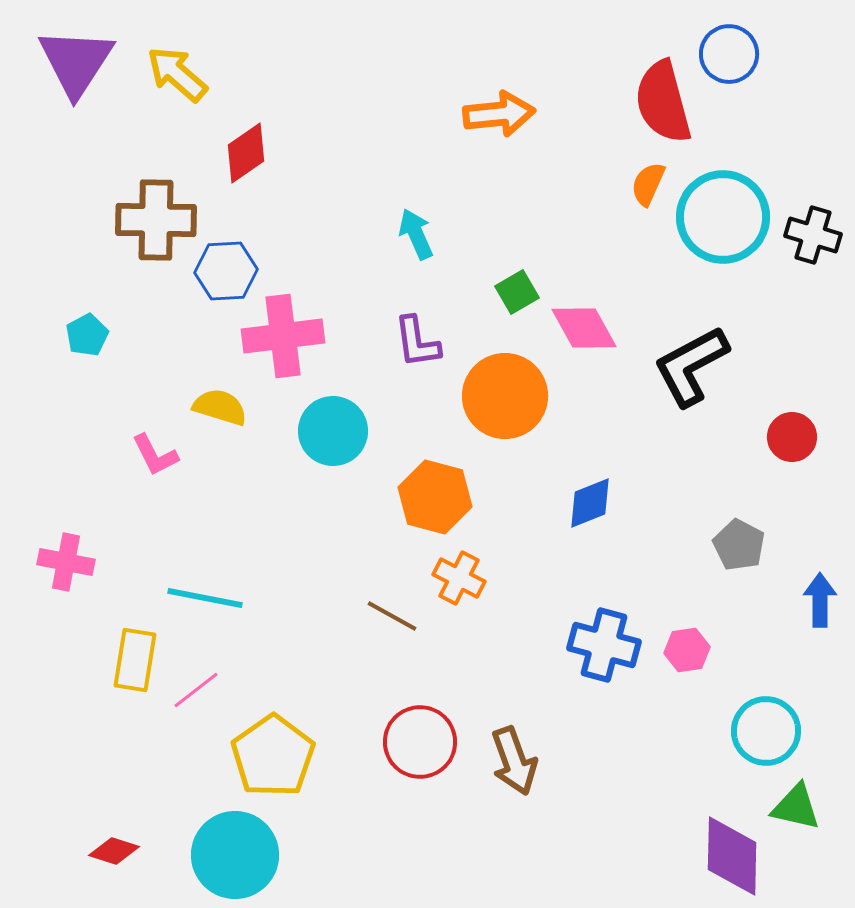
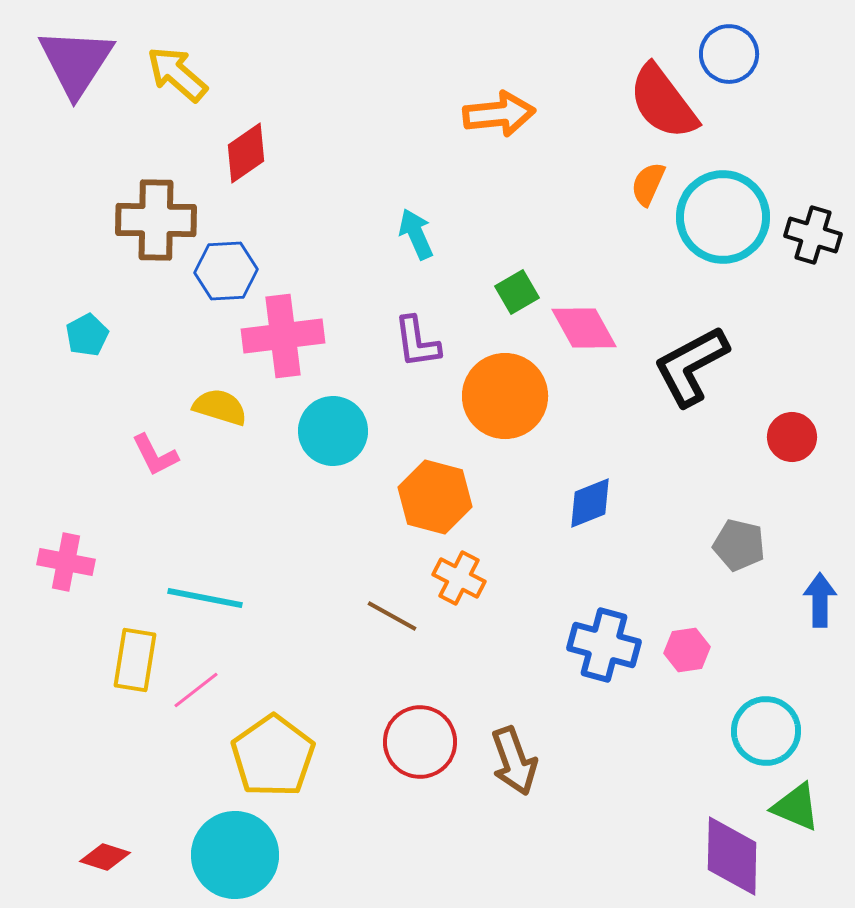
red semicircle at (663, 102): rotated 22 degrees counterclockwise
gray pentagon at (739, 545): rotated 15 degrees counterclockwise
green triangle at (796, 807): rotated 10 degrees clockwise
red diamond at (114, 851): moved 9 px left, 6 px down
